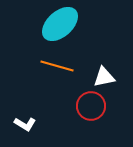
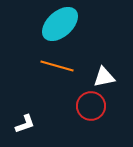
white L-shape: rotated 50 degrees counterclockwise
